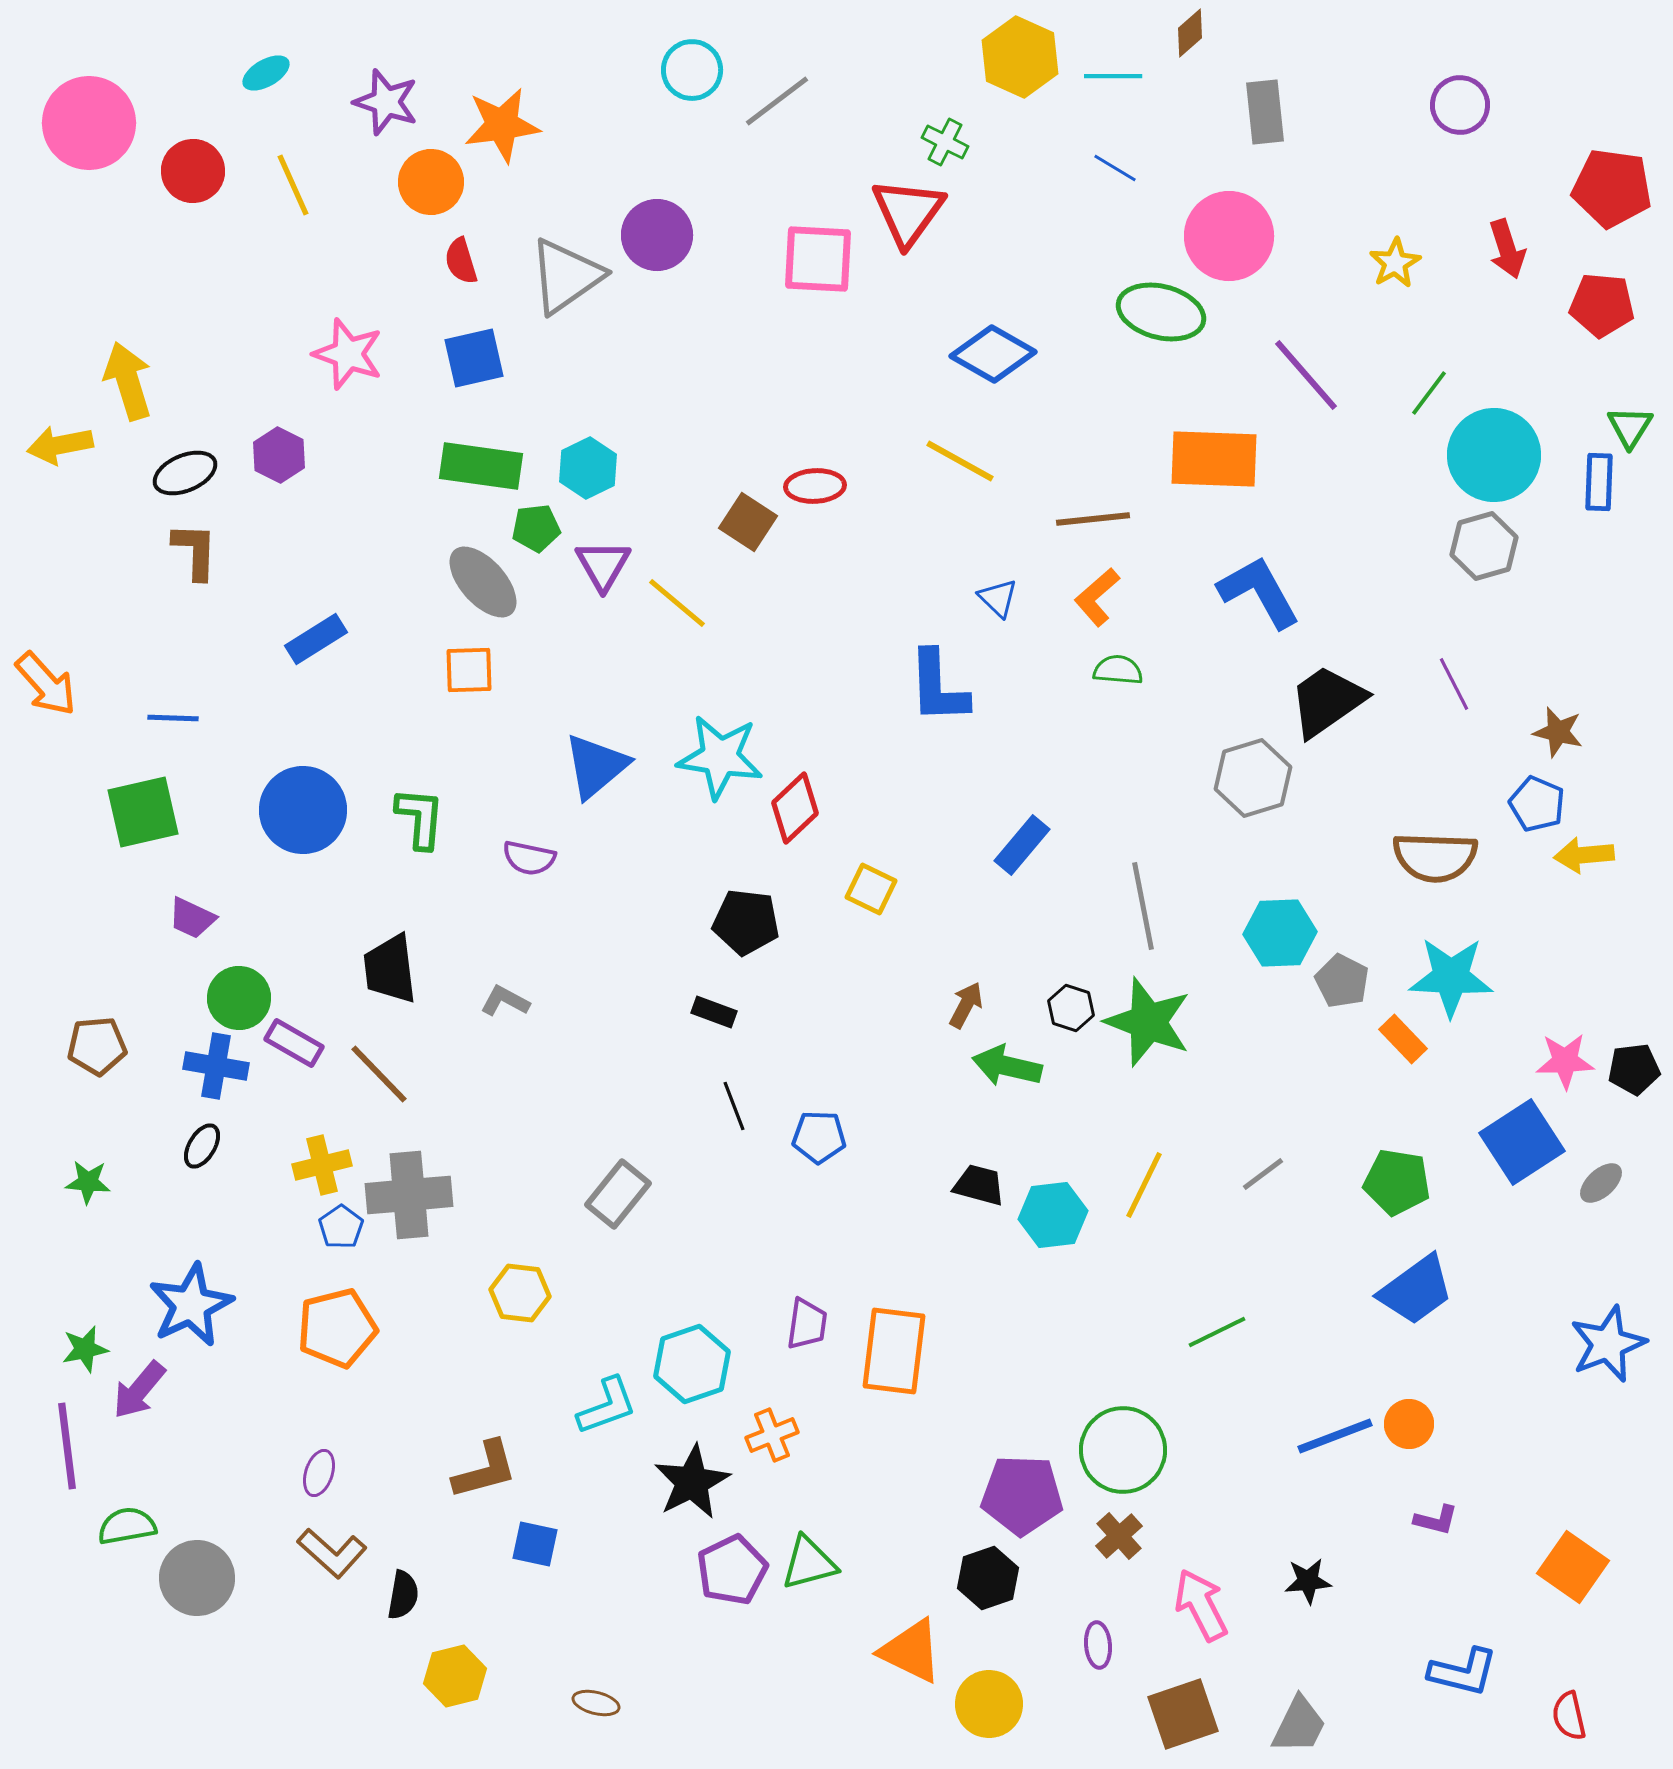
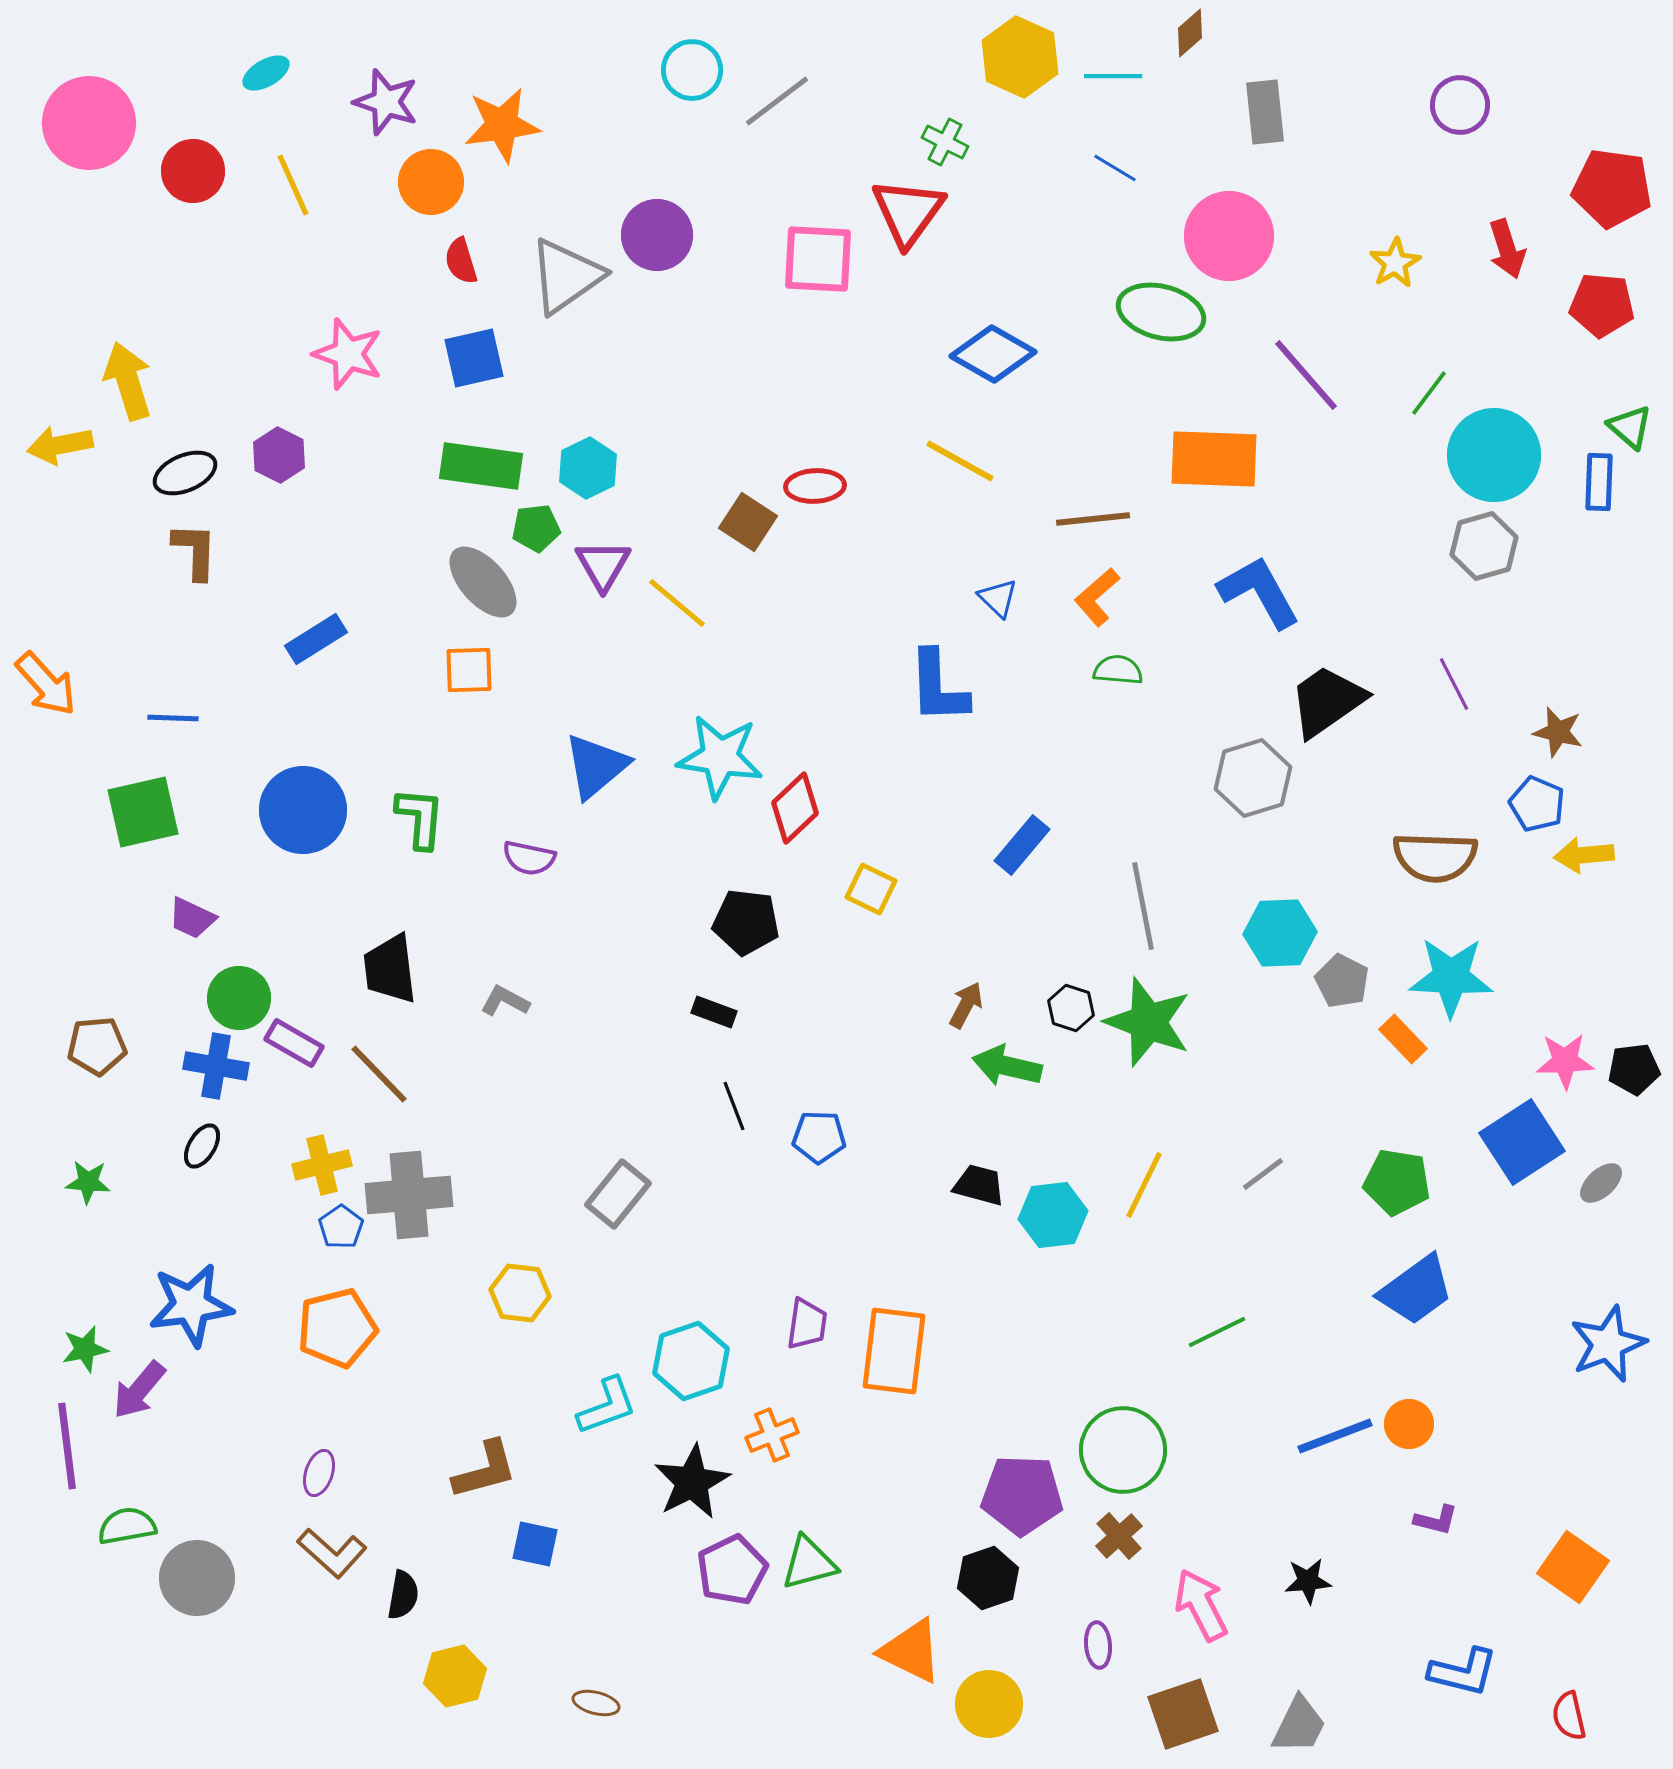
green triangle at (1630, 427): rotated 21 degrees counterclockwise
blue star at (191, 1305): rotated 18 degrees clockwise
cyan hexagon at (692, 1364): moved 1 px left, 3 px up
